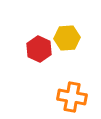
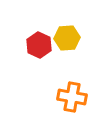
red hexagon: moved 4 px up
